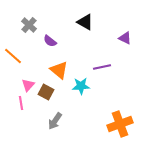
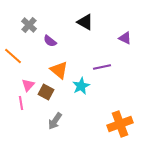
cyan star: rotated 24 degrees counterclockwise
